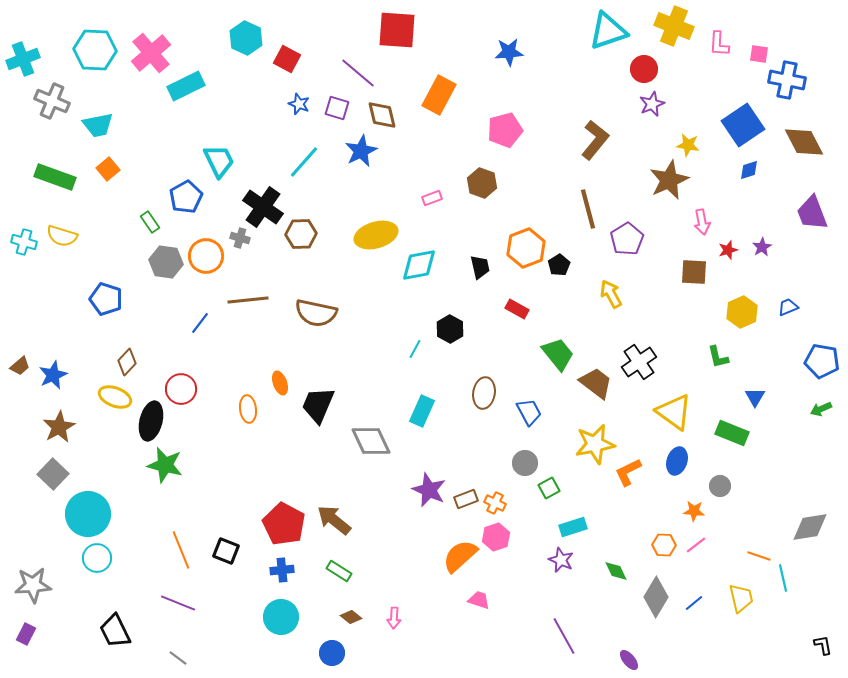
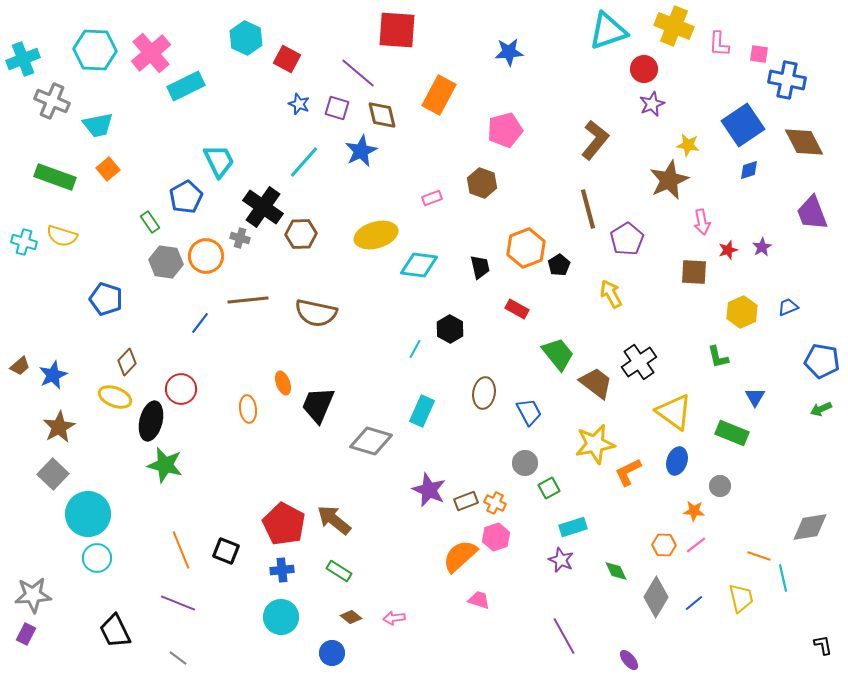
cyan diamond at (419, 265): rotated 18 degrees clockwise
orange ellipse at (280, 383): moved 3 px right
gray diamond at (371, 441): rotated 48 degrees counterclockwise
brown rectangle at (466, 499): moved 2 px down
gray star at (33, 585): moved 10 px down
pink arrow at (394, 618): rotated 80 degrees clockwise
